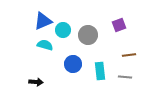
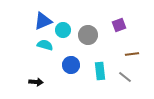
brown line: moved 3 px right, 1 px up
blue circle: moved 2 px left, 1 px down
gray line: rotated 32 degrees clockwise
